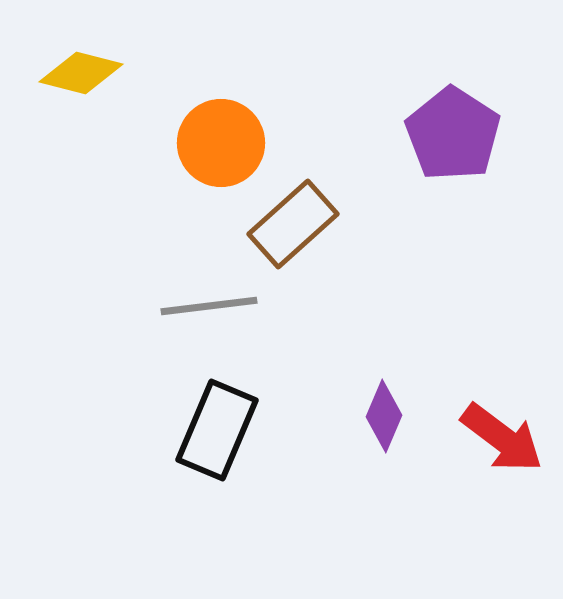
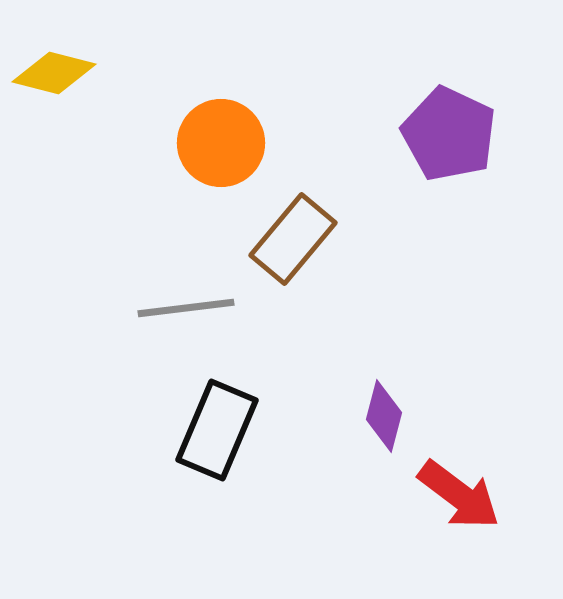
yellow diamond: moved 27 px left
purple pentagon: moved 4 px left; rotated 8 degrees counterclockwise
brown rectangle: moved 15 px down; rotated 8 degrees counterclockwise
gray line: moved 23 px left, 2 px down
purple diamond: rotated 8 degrees counterclockwise
red arrow: moved 43 px left, 57 px down
